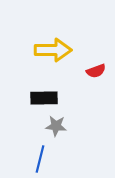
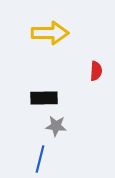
yellow arrow: moved 3 px left, 17 px up
red semicircle: rotated 66 degrees counterclockwise
